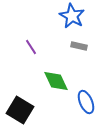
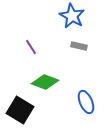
green diamond: moved 11 px left, 1 px down; rotated 44 degrees counterclockwise
